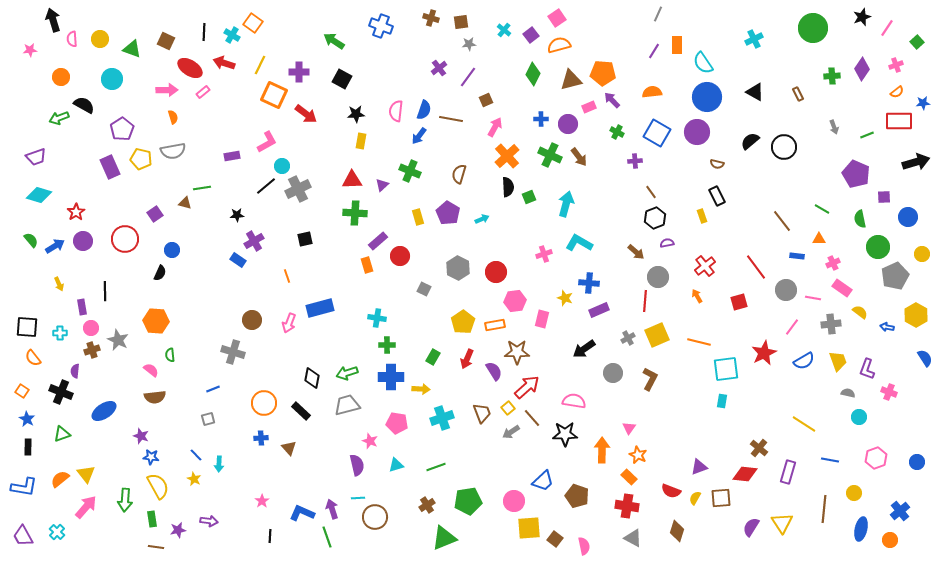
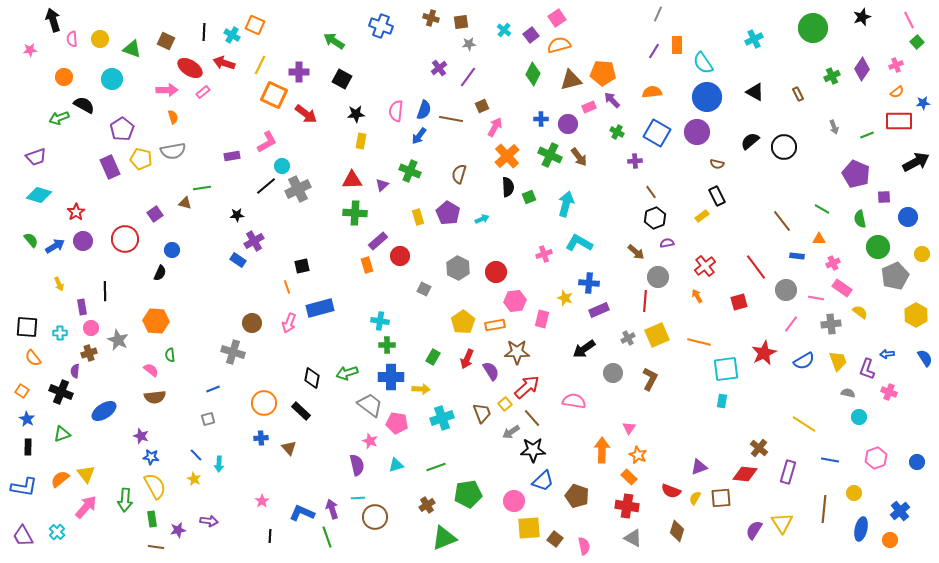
orange square at (253, 23): moved 2 px right, 2 px down; rotated 12 degrees counterclockwise
pink line at (887, 28): moved 22 px right, 8 px up; rotated 60 degrees counterclockwise
green cross at (832, 76): rotated 21 degrees counterclockwise
orange circle at (61, 77): moved 3 px right
brown square at (486, 100): moved 4 px left, 6 px down
black arrow at (916, 162): rotated 12 degrees counterclockwise
yellow rectangle at (702, 216): rotated 72 degrees clockwise
black square at (305, 239): moved 3 px left, 27 px down
orange line at (287, 276): moved 11 px down
pink line at (813, 298): moved 3 px right
cyan cross at (377, 318): moved 3 px right, 3 px down
brown circle at (252, 320): moved 3 px down
pink line at (792, 327): moved 1 px left, 3 px up
blue arrow at (887, 327): moved 27 px down; rotated 16 degrees counterclockwise
brown cross at (92, 350): moved 3 px left, 3 px down
purple semicircle at (494, 371): moved 3 px left
gray trapezoid at (347, 405): moved 23 px right; rotated 52 degrees clockwise
yellow square at (508, 408): moved 3 px left, 4 px up
black star at (565, 434): moved 32 px left, 16 px down
yellow semicircle at (158, 486): moved 3 px left
green pentagon at (468, 501): moved 7 px up
purple semicircle at (751, 527): moved 3 px right, 3 px down
